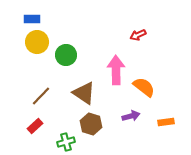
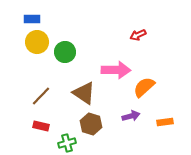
green circle: moved 1 px left, 3 px up
pink arrow: rotated 92 degrees clockwise
orange semicircle: rotated 80 degrees counterclockwise
orange rectangle: moved 1 px left
red rectangle: moved 6 px right; rotated 56 degrees clockwise
green cross: moved 1 px right, 1 px down
